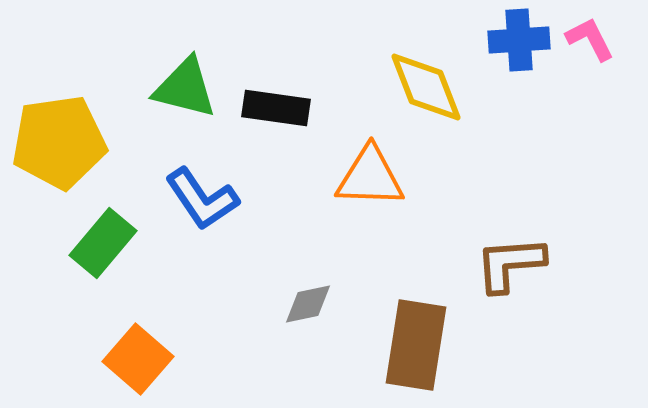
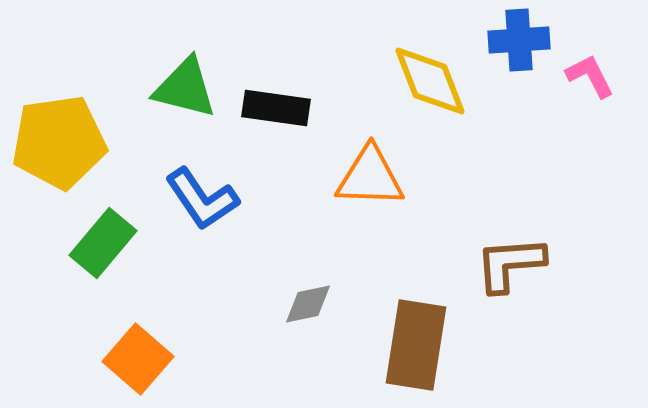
pink L-shape: moved 37 px down
yellow diamond: moved 4 px right, 6 px up
